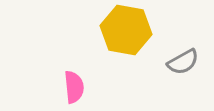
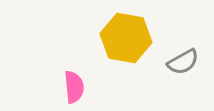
yellow hexagon: moved 8 px down
